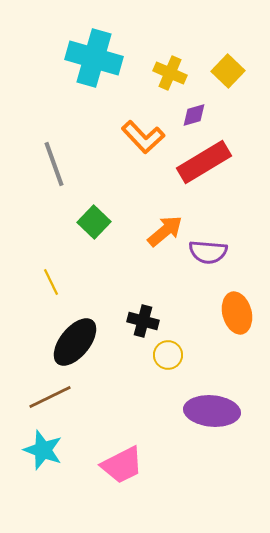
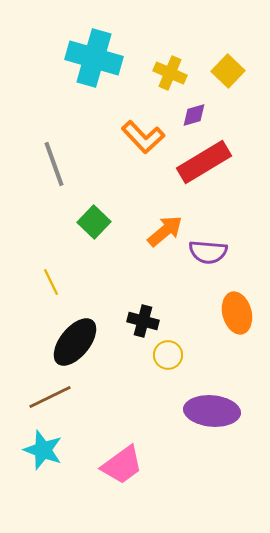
pink trapezoid: rotated 9 degrees counterclockwise
